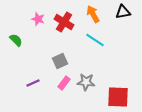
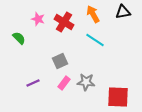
green semicircle: moved 3 px right, 2 px up
